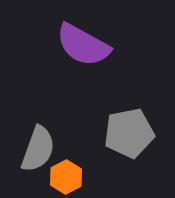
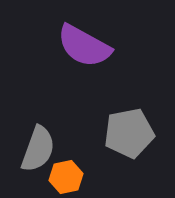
purple semicircle: moved 1 px right, 1 px down
orange hexagon: rotated 16 degrees clockwise
